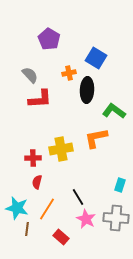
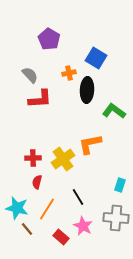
orange L-shape: moved 6 px left, 6 px down
yellow cross: moved 2 px right, 10 px down; rotated 25 degrees counterclockwise
pink star: moved 3 px left, 7 px down
brown line: rotated 48 degrees counterclockwise
